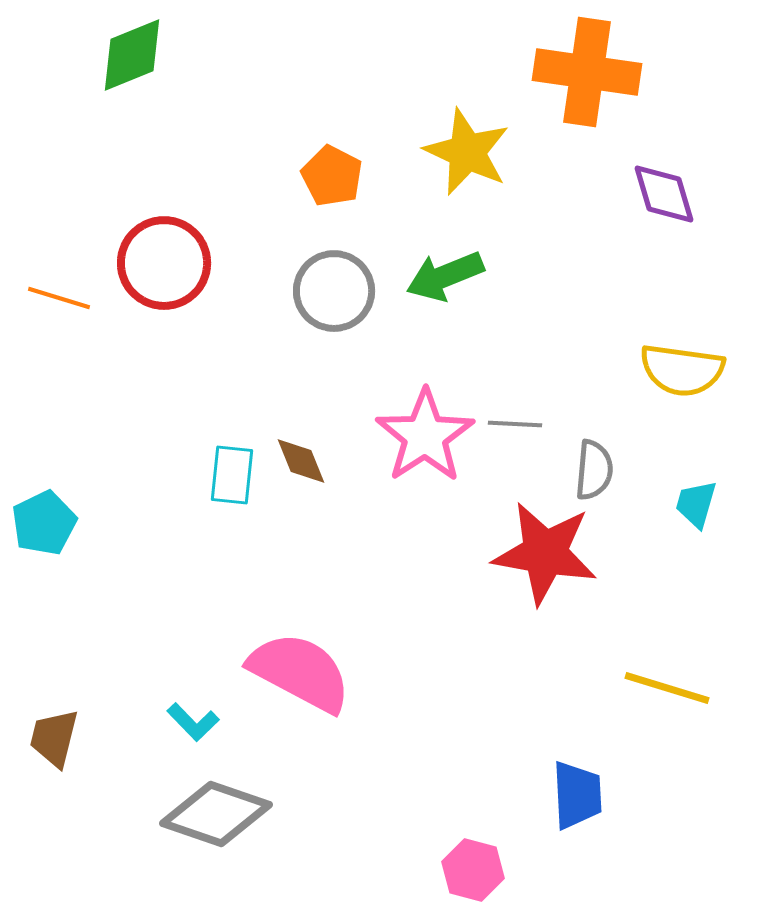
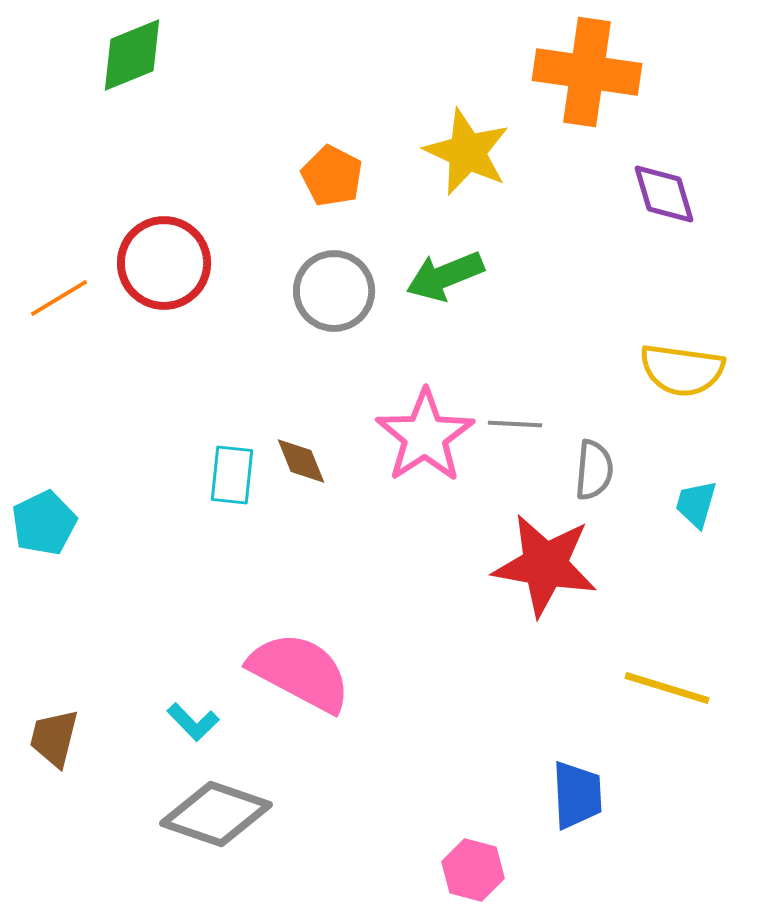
orange line: rotated 48 degrees counterclockwise
red star: moved 12 px down
